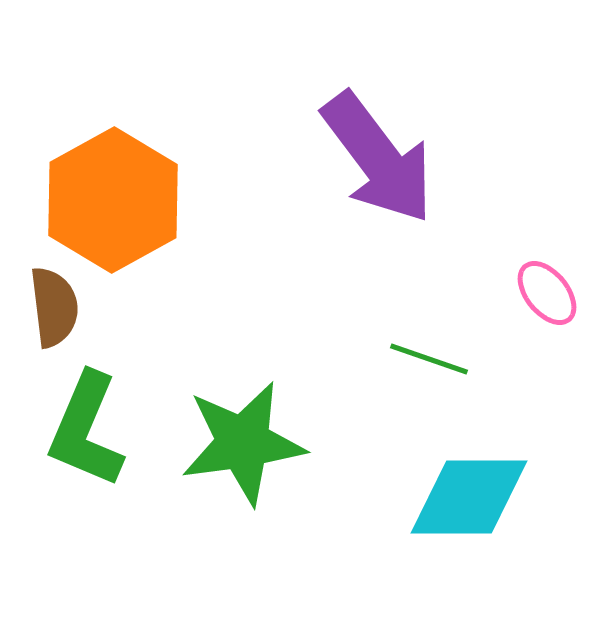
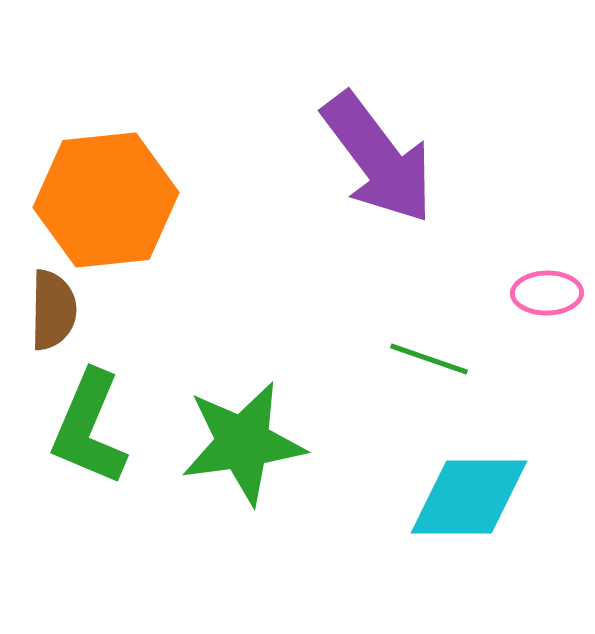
orange hexagon: moved 7 px left; rotated 23 degrees clockwise
pink ellipse: rotated 52 degrees counterclockwise
brown semicircle: moved 1 px left, 3 px down; rotated 8 degrees clockwise
green L-shape: moved 3 px right, 2 px up
